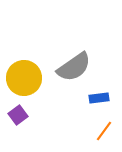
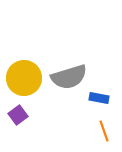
gray semicircle: moved 5 px left, 10 px down; rotated 18 degrees clockwise
blue rectangle: rotated 18 degrees clockwise
orange line: rotated 55 degrees counterclockwise
